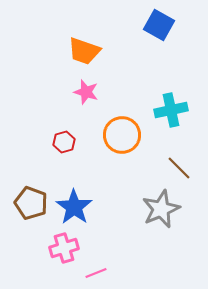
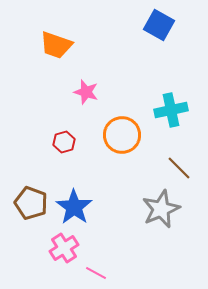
orange trapezoid: moved 28 px left, 6 px up
pink cross: rotated 16 degrees counterclockwise
pink line: rotated 50 degrees clockwise
